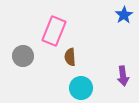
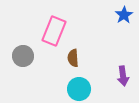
brown semicircle: moved 3 px right, 1 px down
cyan circle: moved 2 px left, 1 px down
